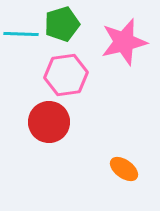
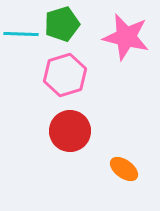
pink star: moved 2 px right, 5 px up; rotated 27 degrees clockwise
pink hexagon: moved 1 px left; rotated 9 degrees counterclockwise
red circle: moved 21 px right, 9 px down
